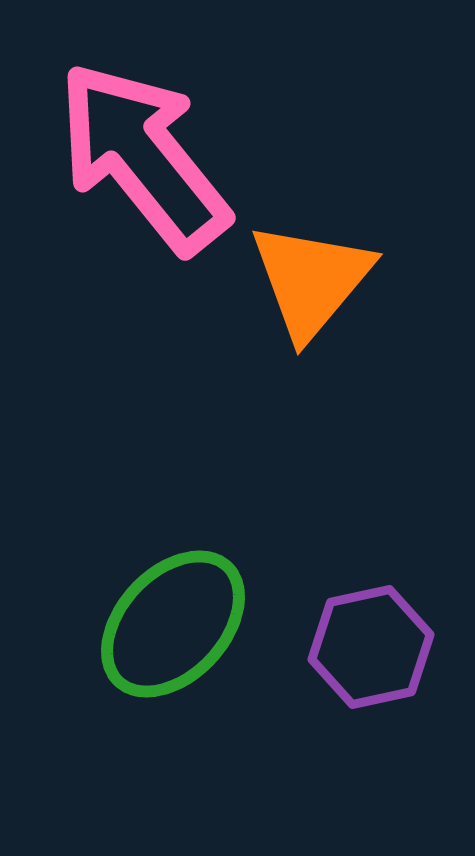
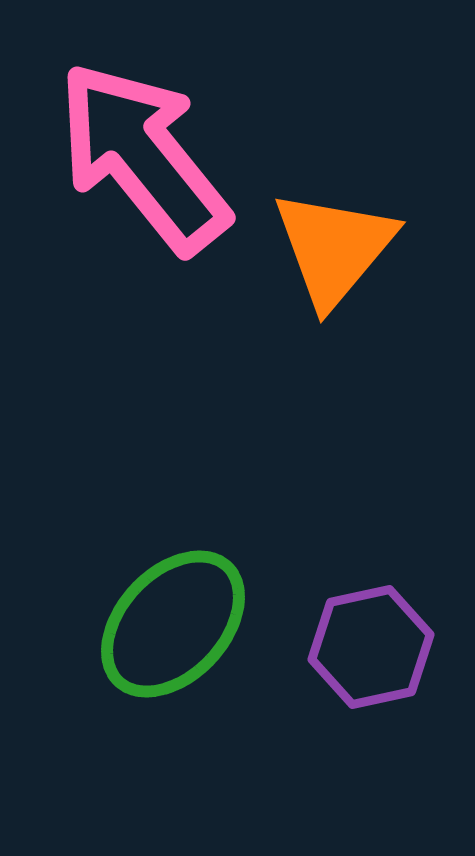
orange triangle: moved 23 px right, 32 px up
